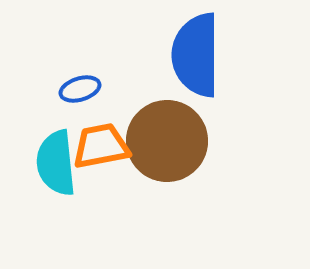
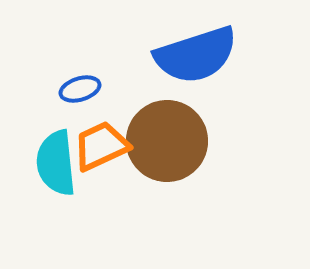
blue semicircle: rotated 108 degrees counterclockwise
orange trapezoid: rotated 14 degrees counterclockwise
